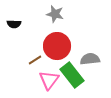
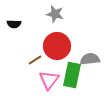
green rectangle: rotated 50 degrees clockwise
